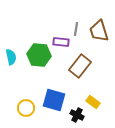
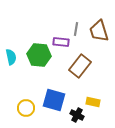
yellow rectangle: rotated 24 degrees counterclockwise
